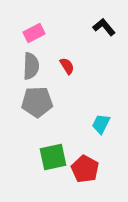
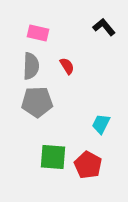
pink rectangle: moved 4 px right; rotated 40 degrees clockwise
green square: rotated 16 degrees clockwise
red pentagon: moved 3 px right, 4 px up
